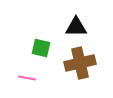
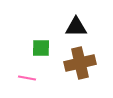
green square: rotated 12 degrees counterclockwise
